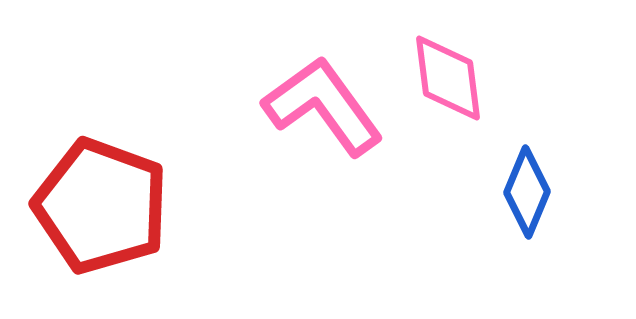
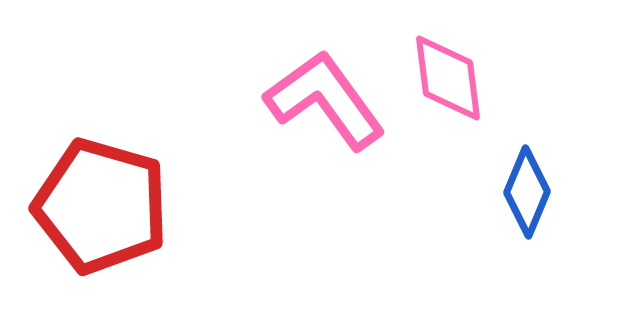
pink L-shape: moved 2 px right, 6 px up
red pentagon: rotated 4 degrees counterclockwise
